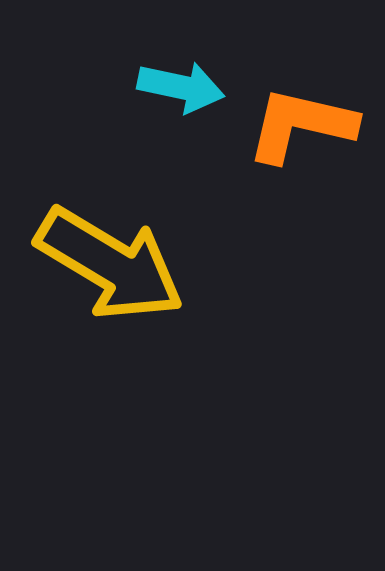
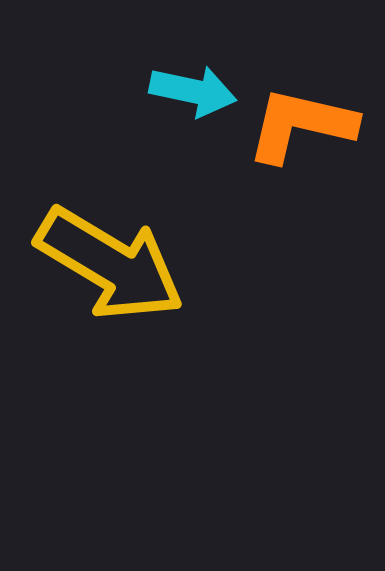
cyan arrow: moved 12 px right, 4 px down
